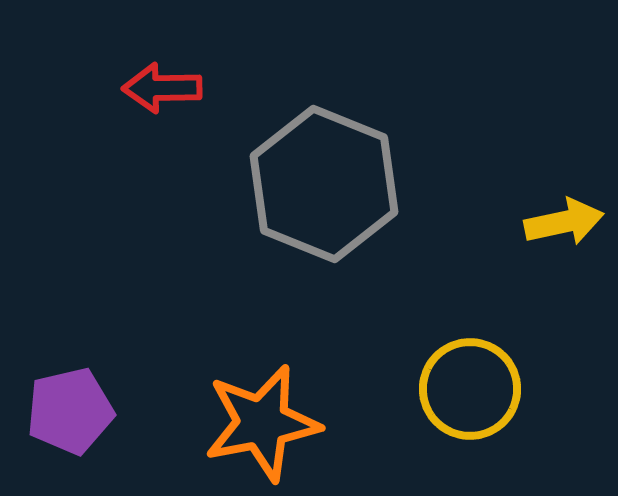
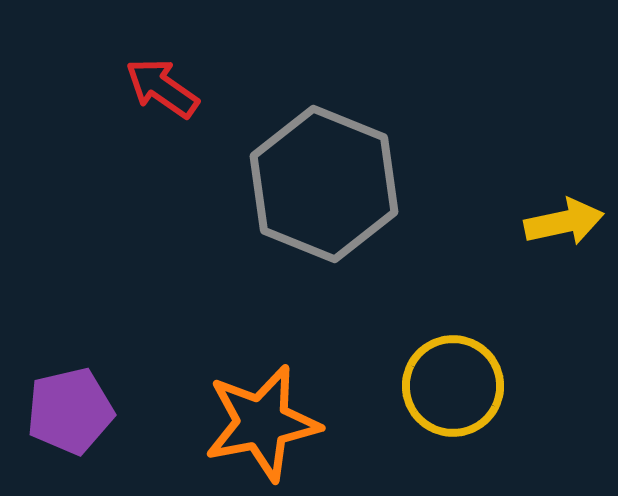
red arrow: rotated 36 degrees clockwise
yellow circle: moved 17 px left, 3 px up
